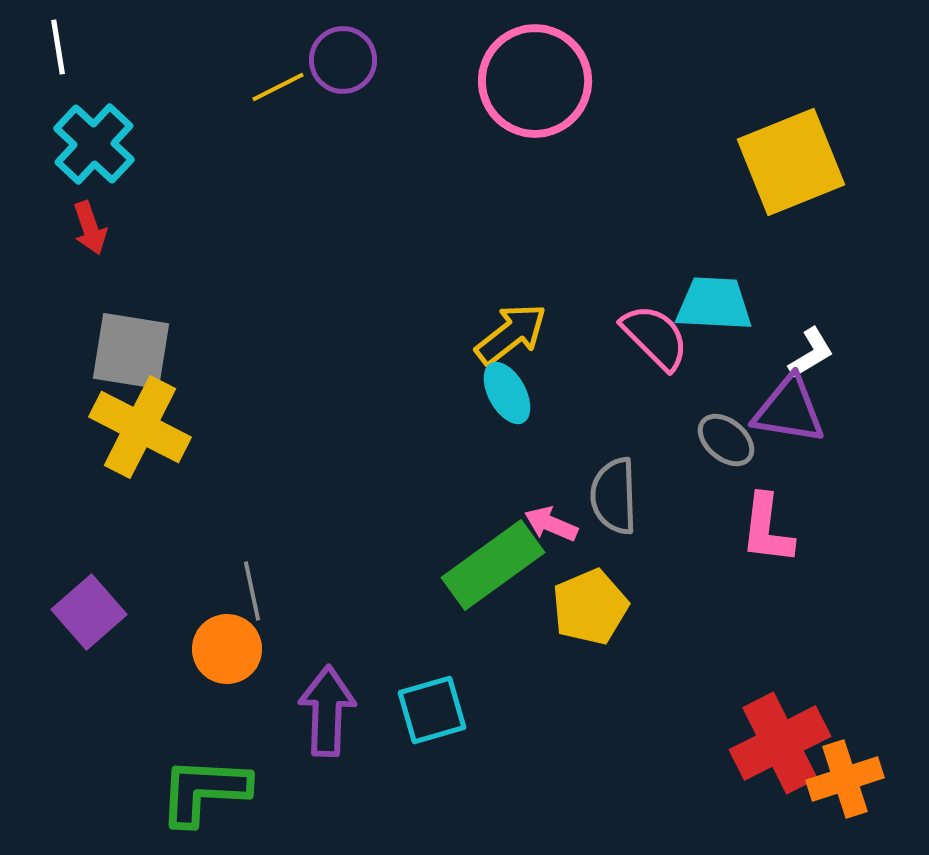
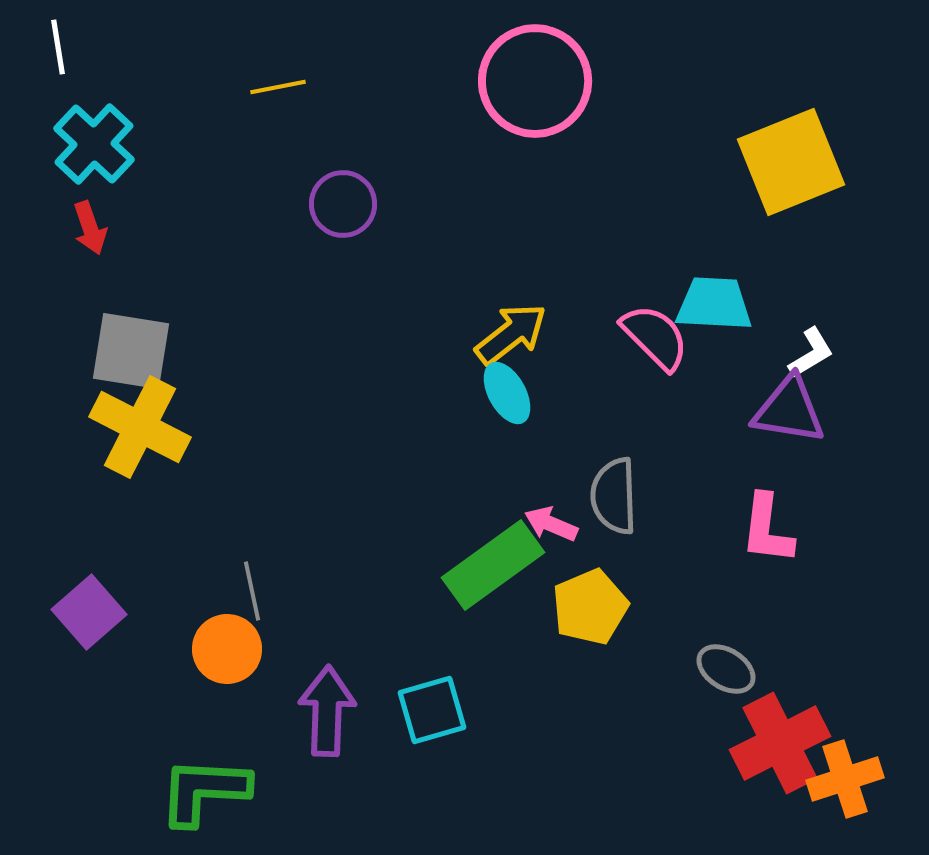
purple circle: moved 144 px down
yellow line: rotated 16 degrees clockwise
gray ellipse: moved 229 px down; rotated 8 degrees counterclockwise
